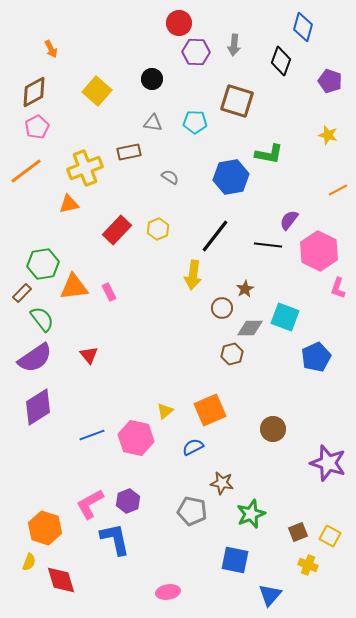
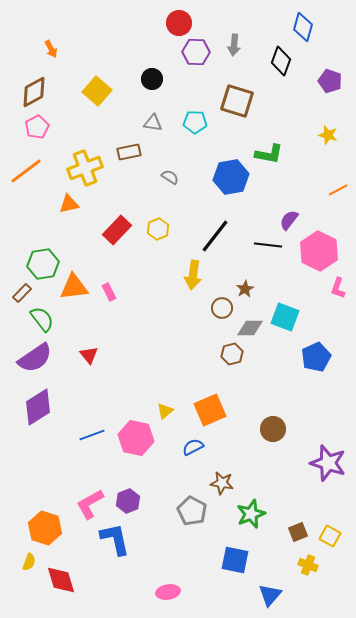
gray pentagon at (192, 511): rotated 16 degrees clockwise
